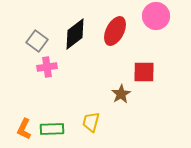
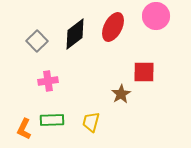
red ellipse: moved 2 px left, 4 px up
gray square: rotated 10 degrees clockwise
pink cross: moved 1 px right, 14 px down
green rectangle: moved 9 px up
